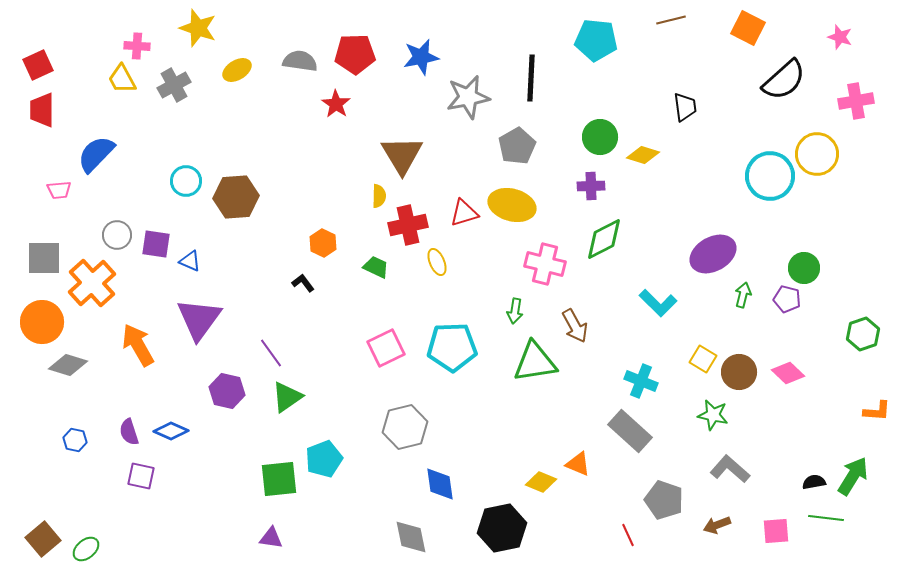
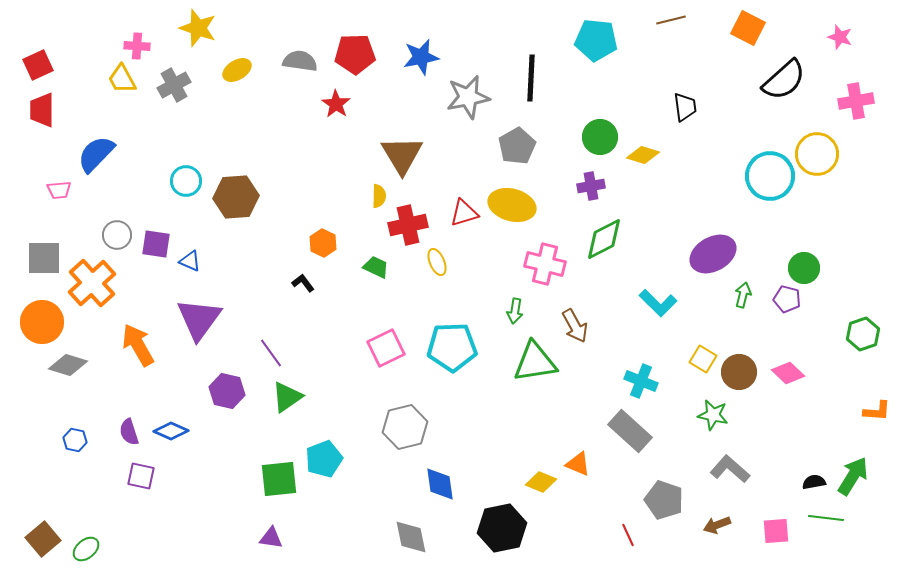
purple cross at (591, 186): rotated 8 degrees counterclockwise
